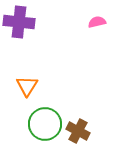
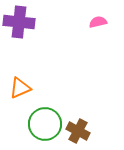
pink semicircle: moved 1 px right
orange triangle: moved 7 px left, 2 px down; rotated 35 degrees clockwise
